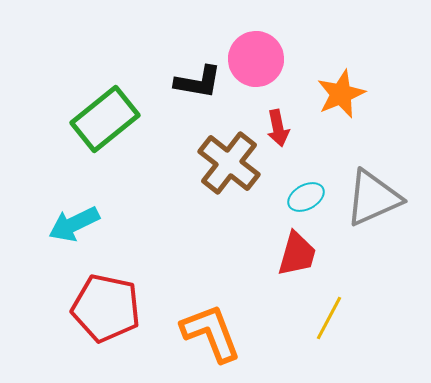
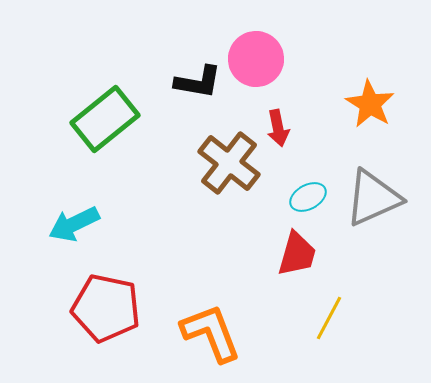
orange star: moved 29 px right, 10 px down; rotated 18 degrees counterclockwise
cyan ellipse: moved 2 px right
